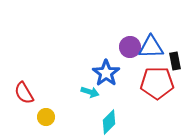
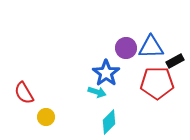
purple circle: moved 4 px left, 1 px down
black rectangle: rotated 72 degrees clockwise
cyan arrow: moved 7 px right
